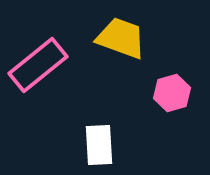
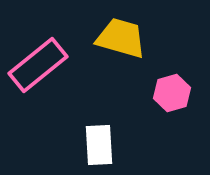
yellow trapezoid: rotated 4 degrees counterclockwise
